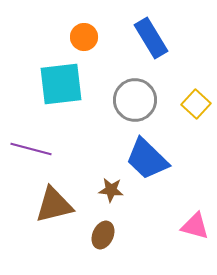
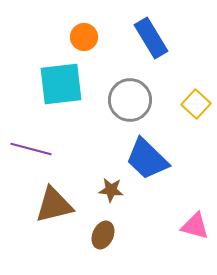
gray circle: moved 5 px left
